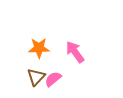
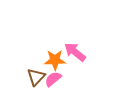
orange star: moved 16 px right, 12 px down
pink arrow: rotated 15 degrees counterclockwise
